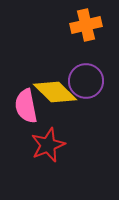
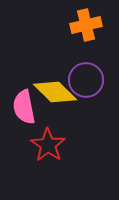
purple circle: moved 1 px up
pink semicircle: moved 2 px left, 1 px down
red star: rotated 16 degrees counterclockwise
